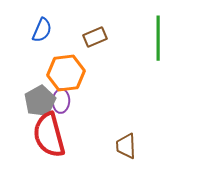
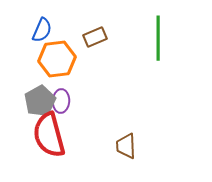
orange hexagon: moved 9 px left, 14 px up
